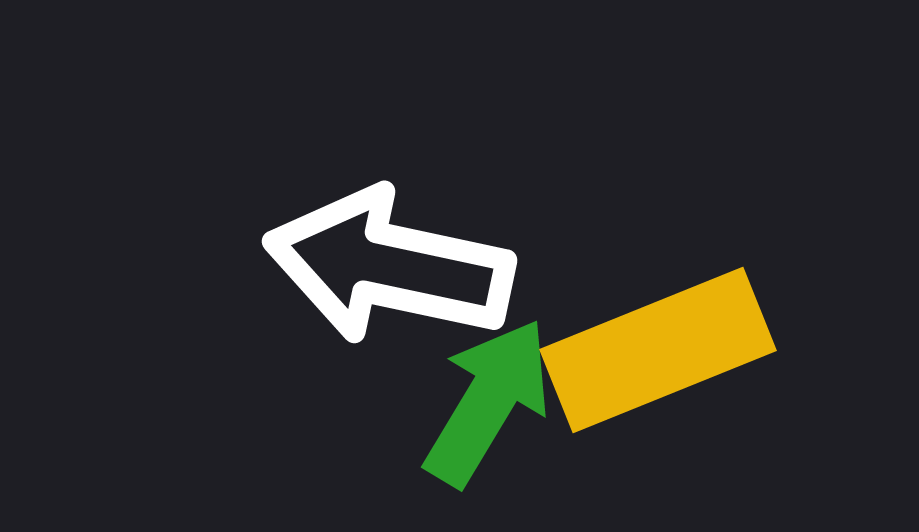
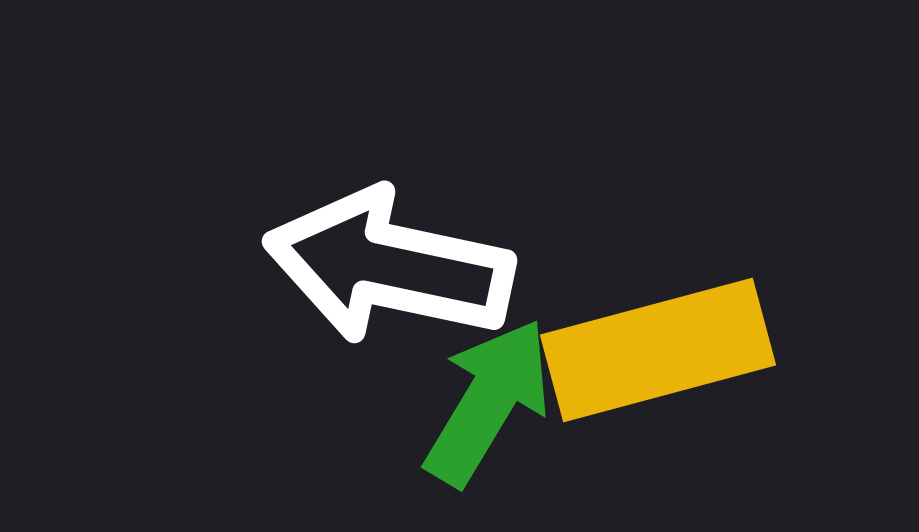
yellow rectangle: rotated 7 degrees clockwise
